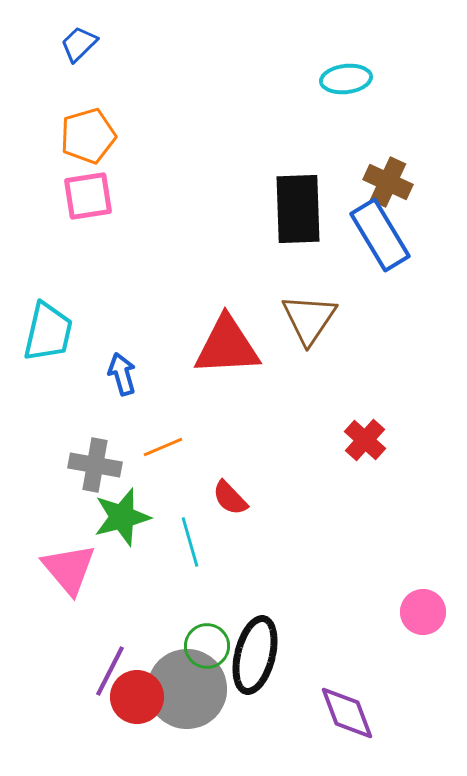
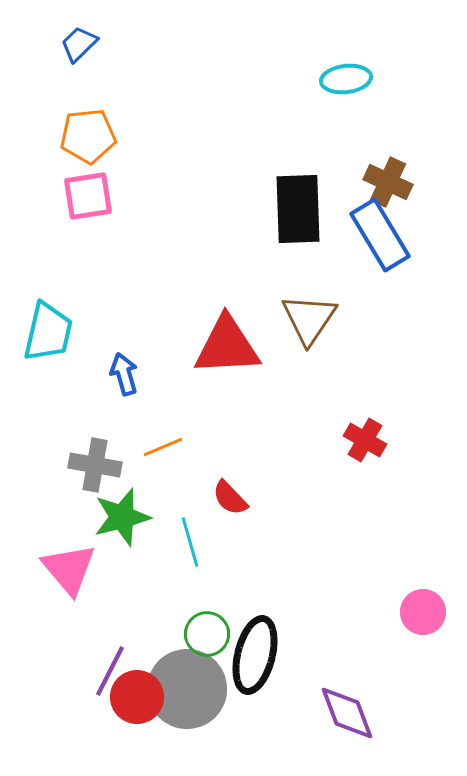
orange pentagon: rotated 10 degrees clockwise
blue arrow: moved 2 px right
red cross: rotated 12 degrees counterclockwise
green circle: moved 12 px up
